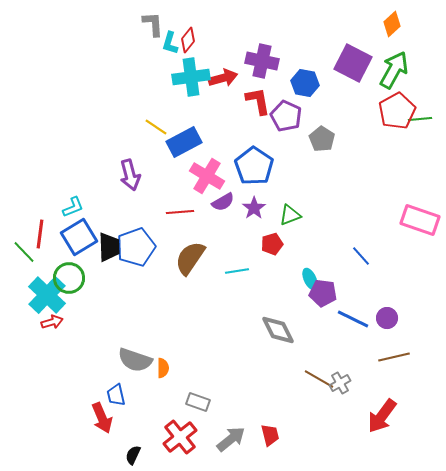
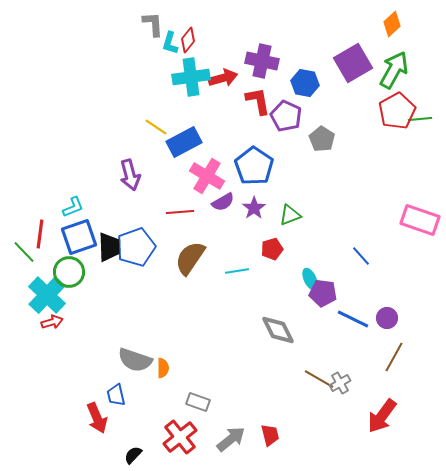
purple square at (353, 63): rotated 33 degrees clockwise
blue square at (79, 237): rotated 12 degrees clockwise
red pentagon at (272, 244): moved 5 px down
green circle at (69, 278): moved 6 px up
brown line at (394, 357): rotated 48 degrees counterclockwise
red arrow at (102, 418): moved 5 px left
black semicircle at (133, 455): rotated 18 degrees clockwise
